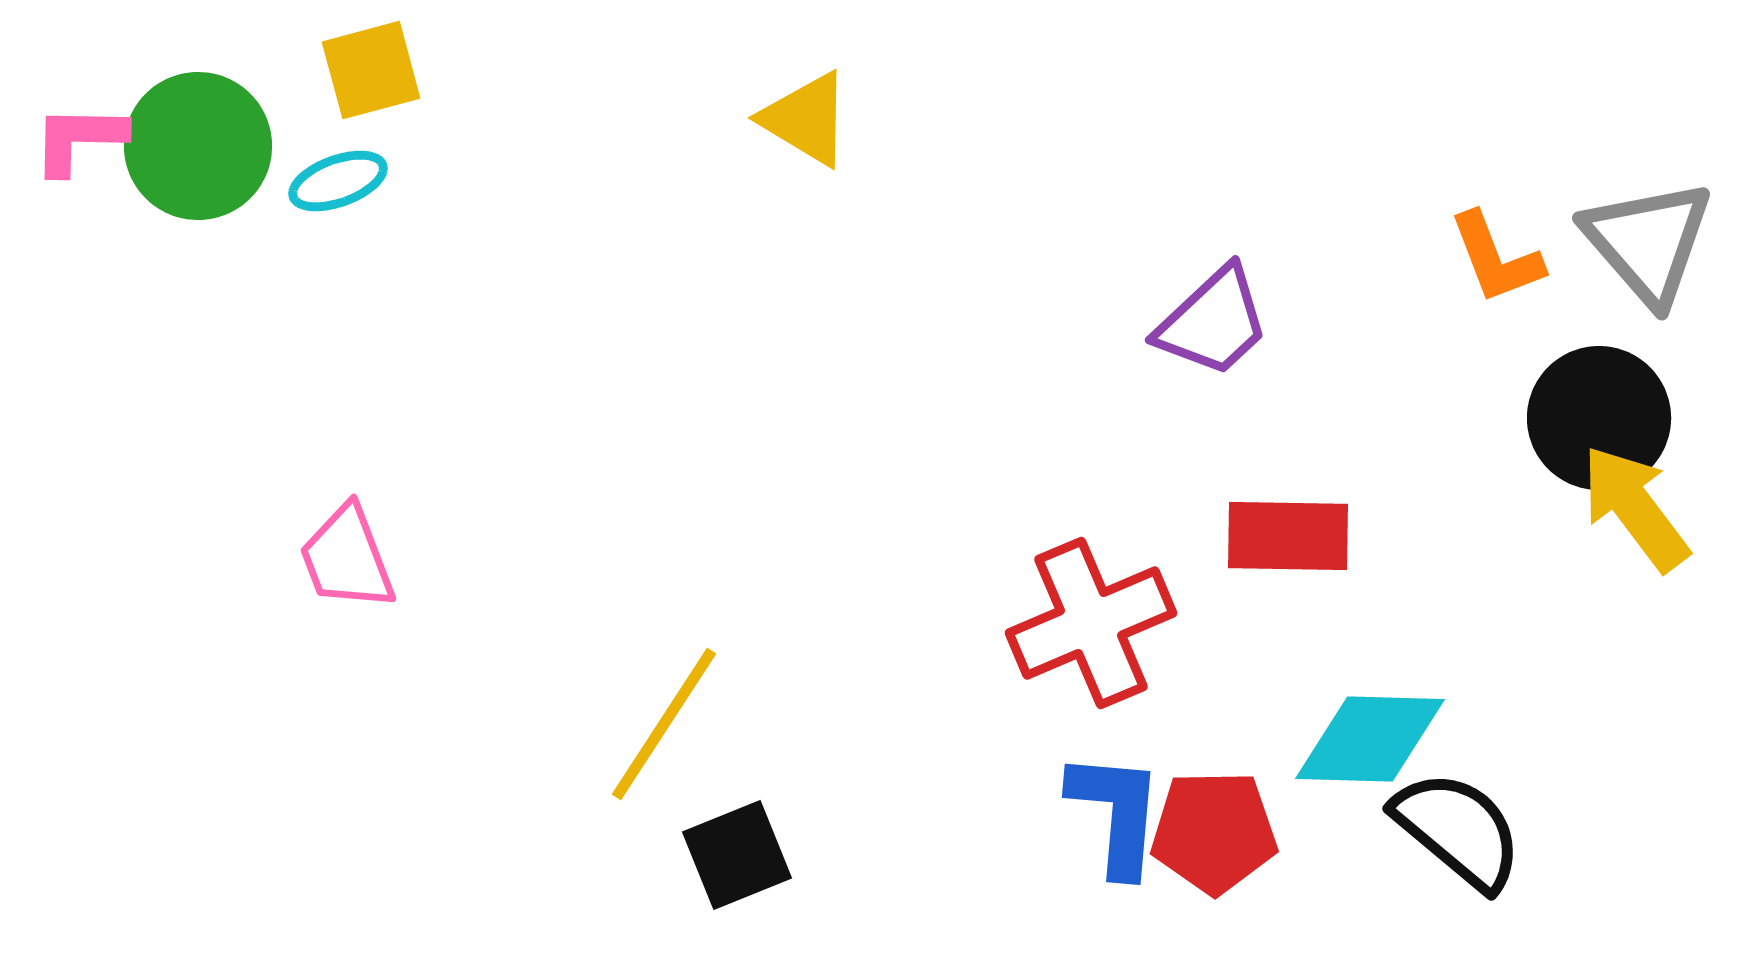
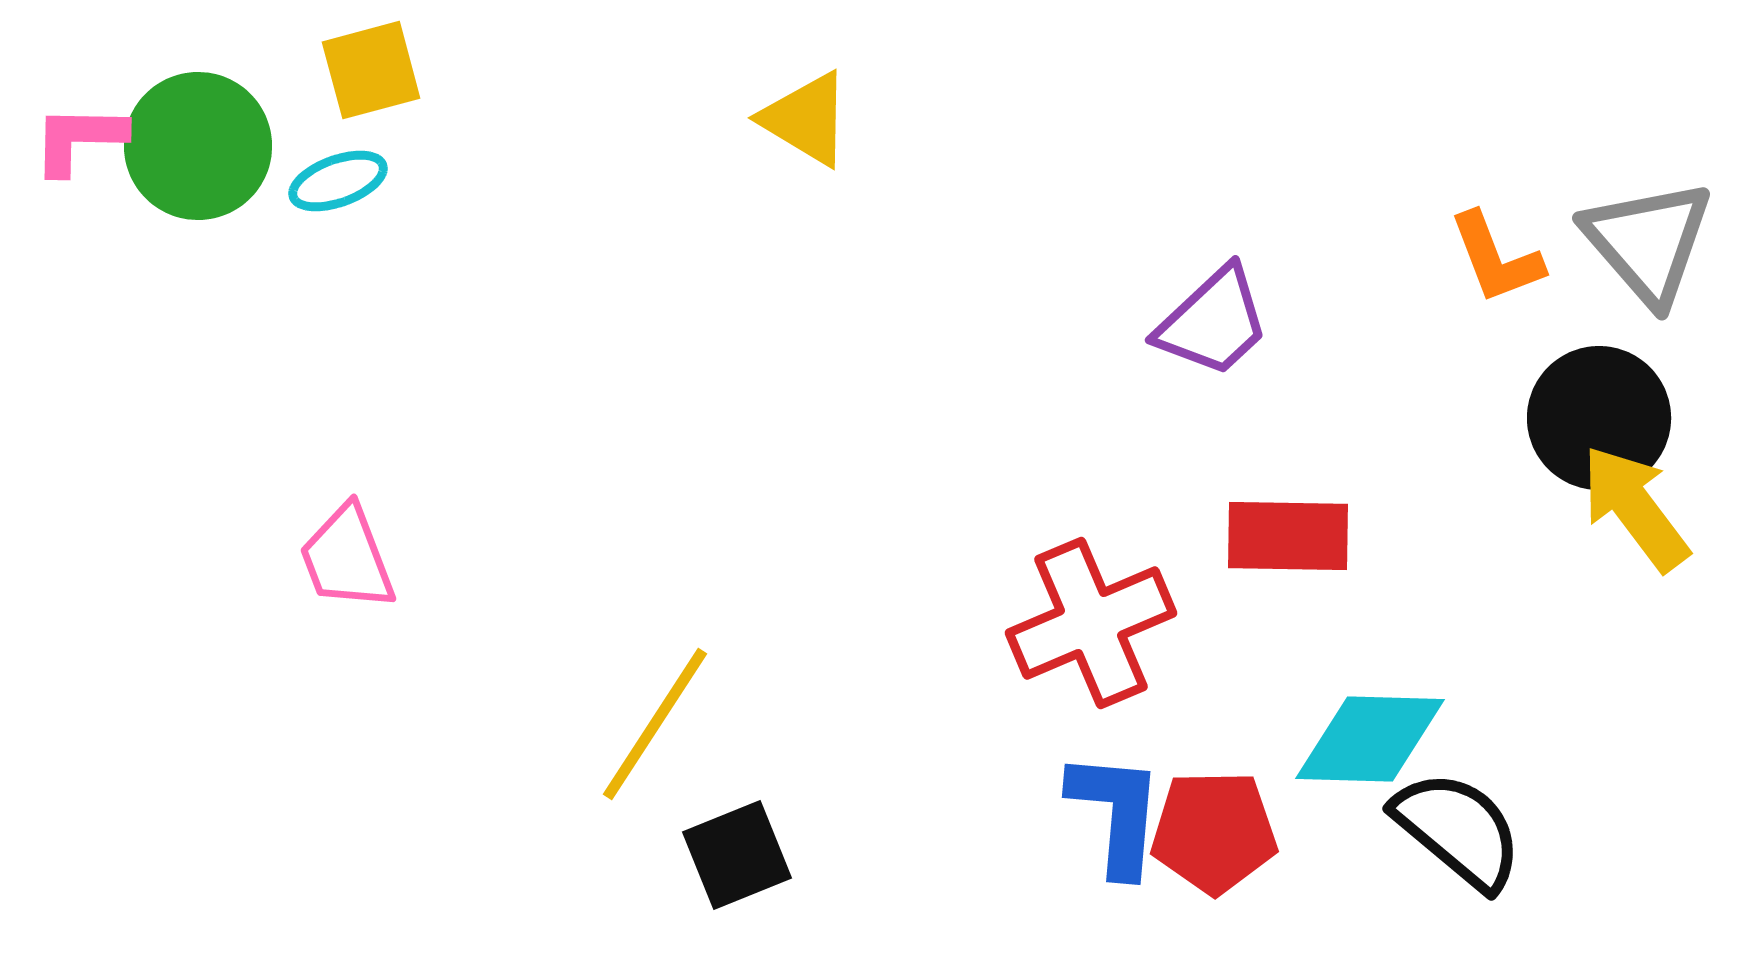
yellow line: moved 9 px left
